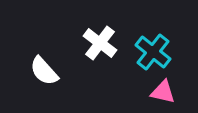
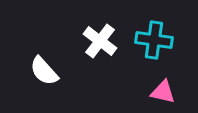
white cross: moved 2 px up
cyan cross: moved 1 px right, 12 px up; rotated 30 degrees counterclockwise
